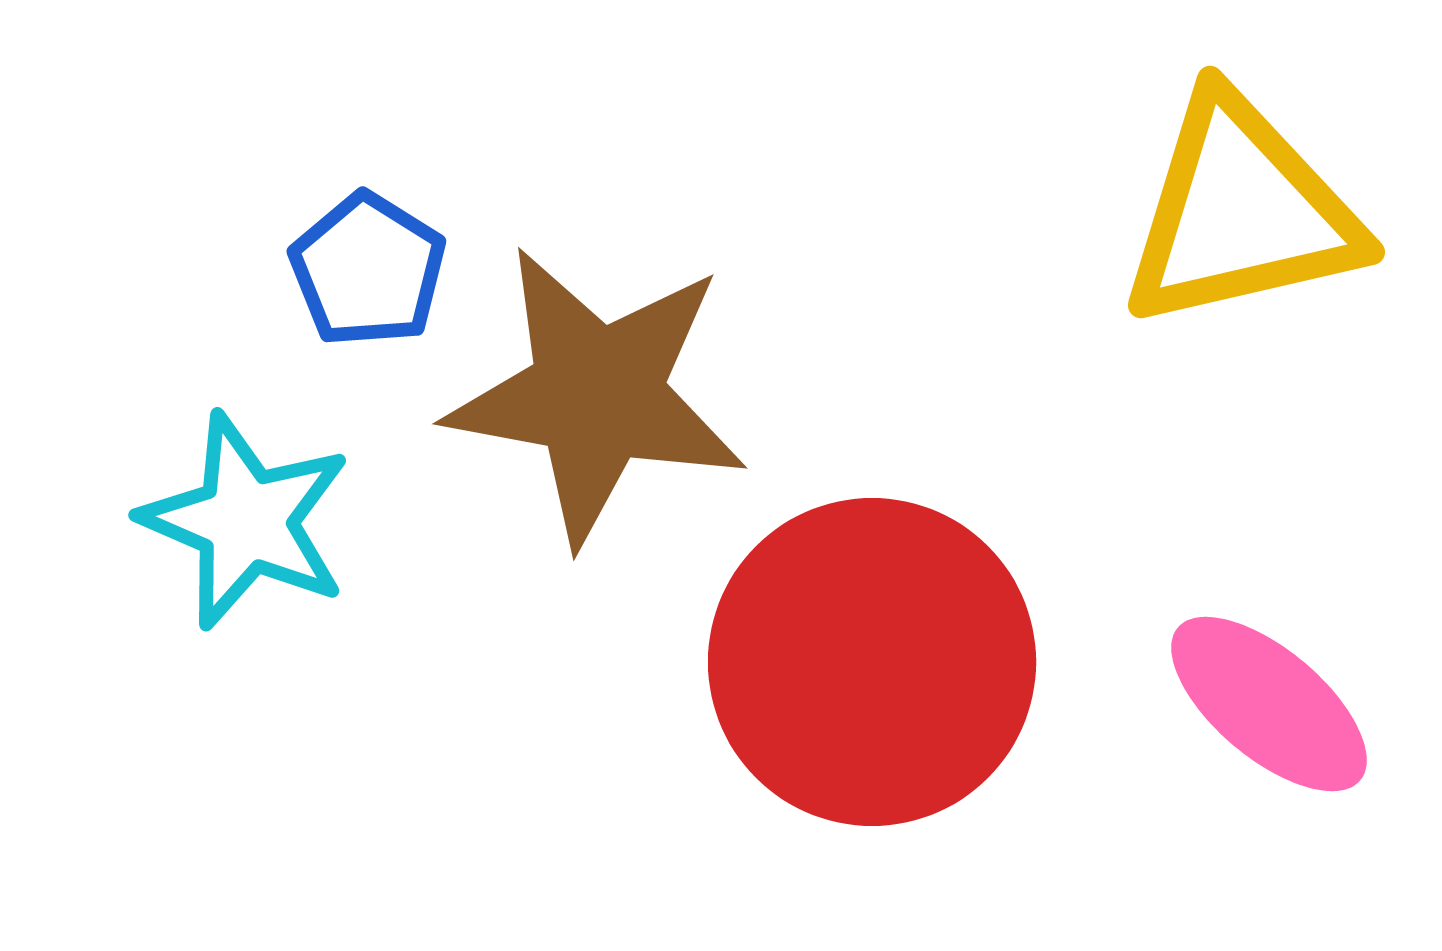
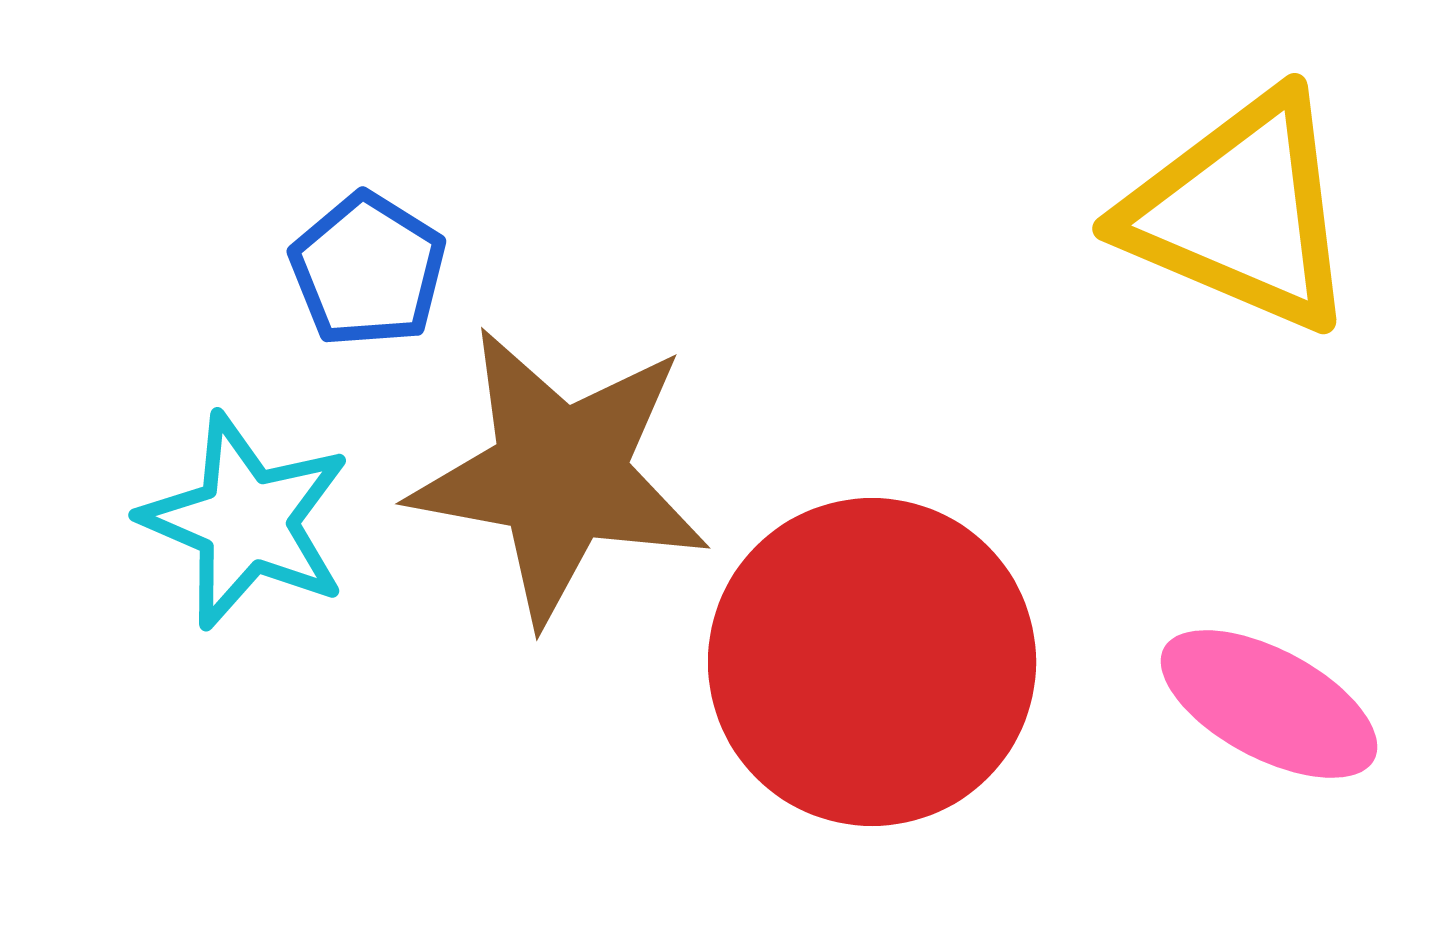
yellow triangle: rotated 36 degrees clockwise
brown star: moved 37 px left, 80 px down
pink ellipse: rotated 12 degrees counterclockwise
